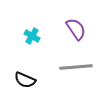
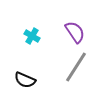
purple semicircle: moved 1 px left, 3 px down
gray line: rotated 52 degrees counterclockwise
